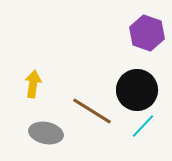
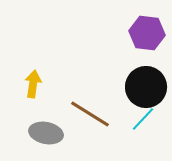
purple hexagon: rotated 12 degrees counterclockwise
black circle: moved 9 px right, 3 px up
brown line: moved 2 px left, 3 px down
cyan line: moved 7 px up
